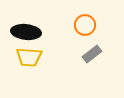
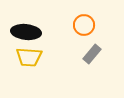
orange circle: moved 1 px left
gray rectangle: rotated 12 degrees counterclockwise
